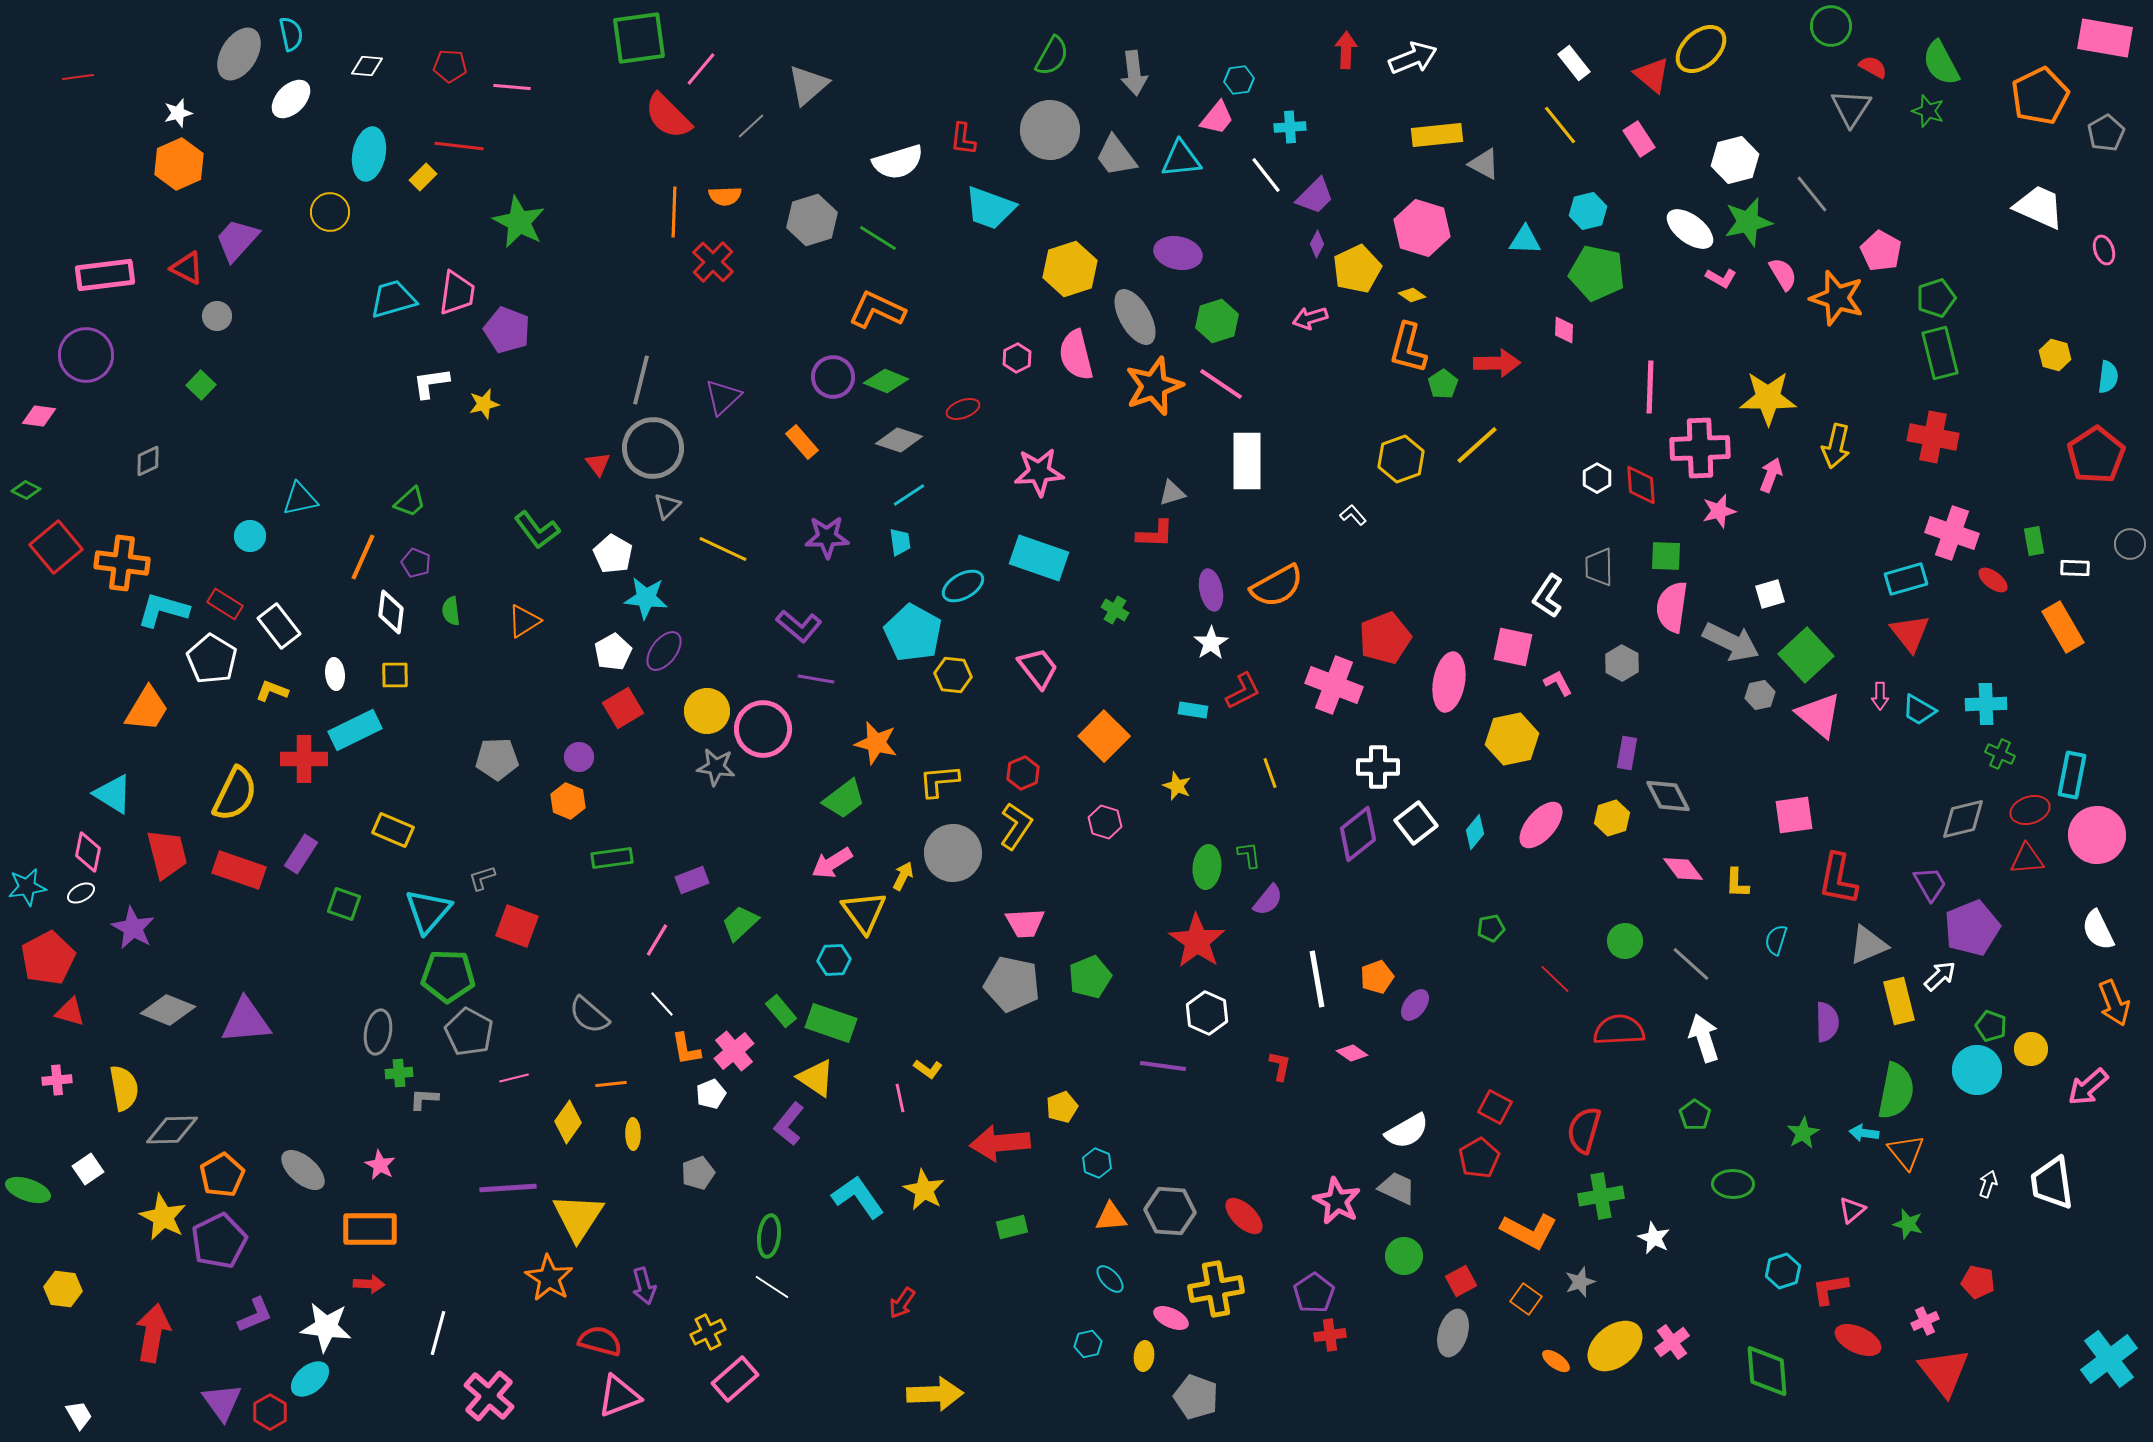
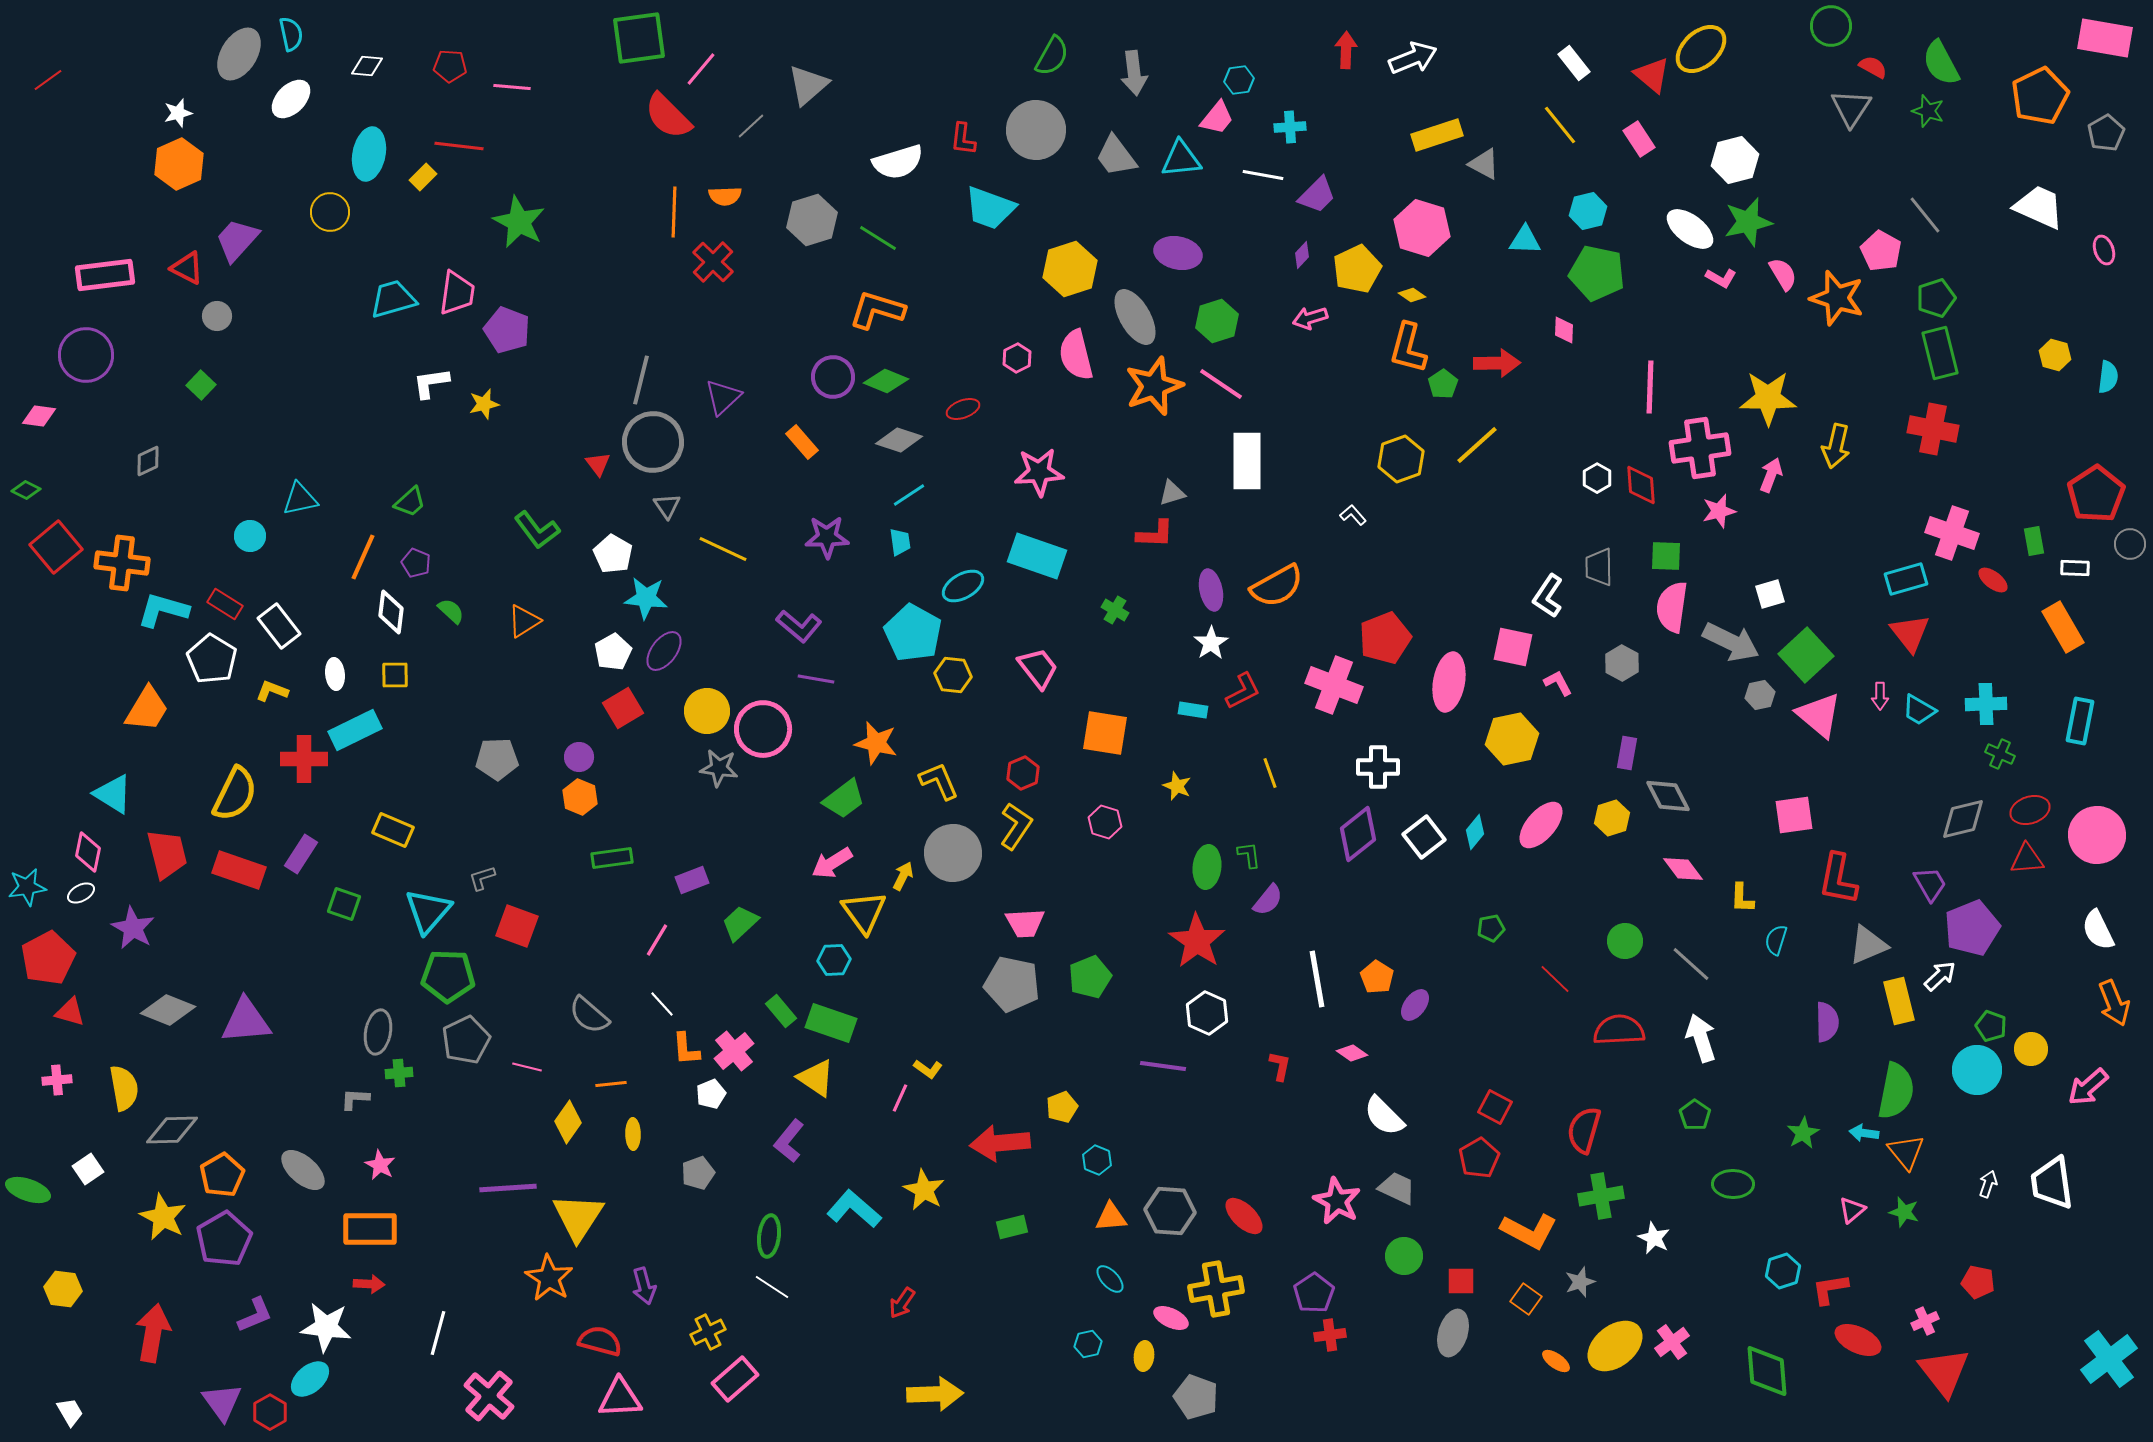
red line at (78, 77): moved 30 px left, 3 px down; rotated 28 degrees counterclockwise
gray circle at (1050, 130): moved 14 px left
yellow rectangle at (1437, 135): rotated 12 degrees counterclockwise
white line at (1266, 175): moved 3 px left; rotated 42 degrees counterclockwise
gray line at (1812, 194): moved 113 px right, 21 px down
purple trapezoid at (1315, 196): moved 2 px right, 1 px up
purple diamond at (1317, 244): moved 15 px left, 11 px down; rotated 16 degrees clockwise
orange L-shape at (877, 310): rotated 8 degrees counterclockwise
red cross at (1933, 437): moved 8 px up
gray circle at (653, 448): moved 6 px up
pink cross at (1700, 448): rotated 6 degrees counterclockwise
red pentagon at (2096, 455): moved 39 px down
gray triangle at (667, 506): rotated 20 degrees counterclockwise
cyan rectangle at (1039, 558): moved 2 px left, 2 px up
green semicircle at (451, 611): rotated 140 degrees clockwise
orange square at (1104, 736): moved 1 px right, 3 px up; rotated 36 degrees counterclockwise
gray star at (716, 767): moved 3 px right, 1 px down
cyan rectangle at (2072, 775): moved 8 px right, 54 px up
yellow L-shape at (939, 781): rotated 72 degrees clockwise
orange hexagon at (568, 801): moved 12 px right, 4 px up
white square at (1416, 823): moved 8 px right, 14 px down
yellow L-shape at (1737, 883): moved 5 px right, 15 px down
orange pentagon at (1377, 977): rotated 20 degrees counterclockwise
gray pentagon at (469, 1032): moved 3 px left, 8 px down; rotated 18 degrees clockwise
white arrow at (1704, 1038): moved 3 px left
orange L-shape at (686, 1049): rotated 6 degrees clockwise
pink line at (514, 1078): moved 13 px right, 11 px up; rotated 28 degrees clockwise
pink line at (900, 1098): rotated 36 degrees clockwise
gray L-shape at (424, 1099): moved 69 px left
purple L-shape at (789, 1124): moved 17 px down
white semicircle at (1407, 1131): moved 23 px left, 15 px up; rotated 75 degrees clockwise
cyan hexagon at (1097, 1163): moved 3 px up
cyan L-shape at (858, 1197): moved 4 px left, 12 px down; rotated 14 degrees counterclockwise
green star at (1908, 1224): moved 4 px left, 12 px up
purple pentagon at (219, 1241): moved 5 px right, 2 px up; rotated 4 degrees counterclockwise
red square at (1461, 1281): rotated 28 degrees clockwise
pink triangle at (619, 1396): moved 1 px right, 2 px down; rotated 18 degrees clockwise
white trapezoid at (79, 1415): moved 9 px left, 3 px up
